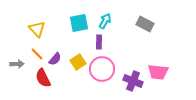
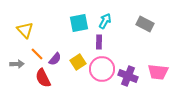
yellow triangle: moved 12 px left, 1 px down
purple cross: moved 5 px left, 5 px up
